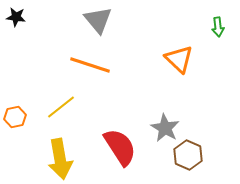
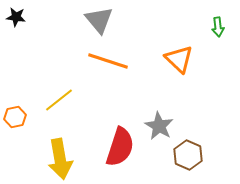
gray triangle: moved 1 px right
orange line: moved 18 px right, 4 px up
yellow line: moved 2 px left, 7 px up
gray star: moved 6 px left, 2 px up
red semicircle: rotated 51 degrees clockwise
